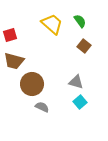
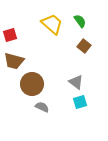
gray triangle: rotated 21 degrees clockwise
cyan square: rotated 24 degrees clockwise
